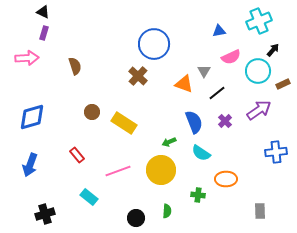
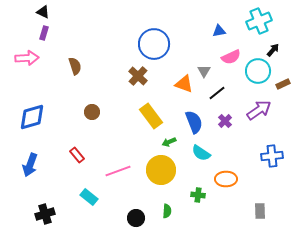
yellow rectangle: moved 27 px right, 7 px up; rotated 20 degrees clockwise
blue cross: moved 4 px left, 4 px down
